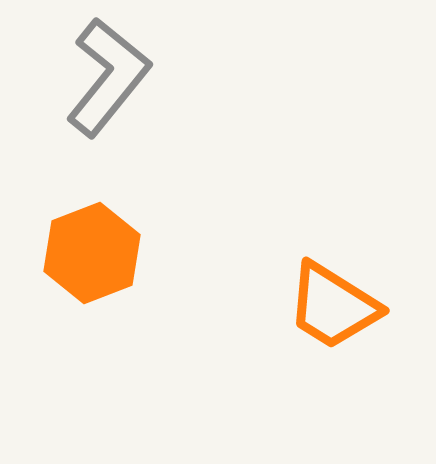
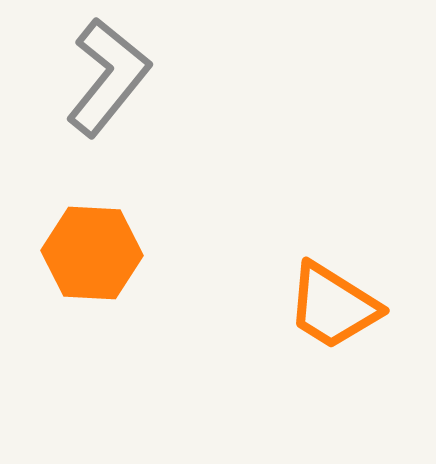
orange hexagon: rotated 24 degrees clockwise
